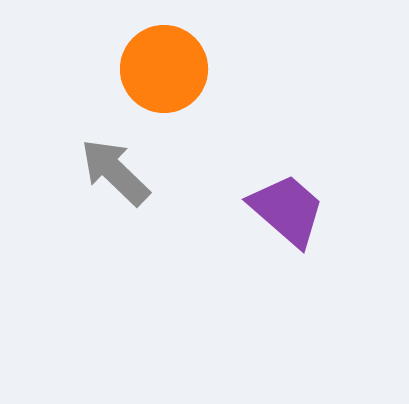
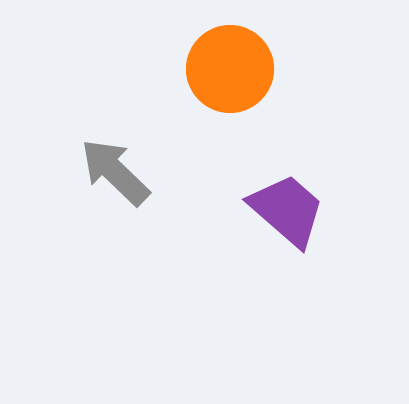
orange circle: moved 66 px right
